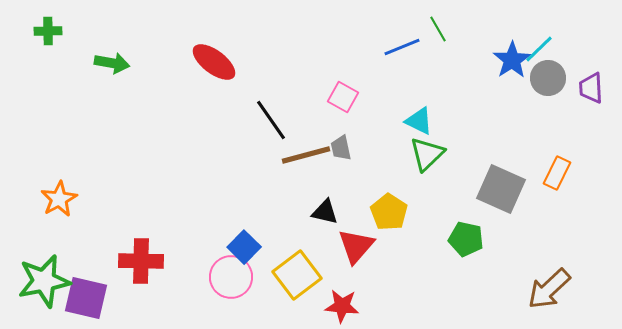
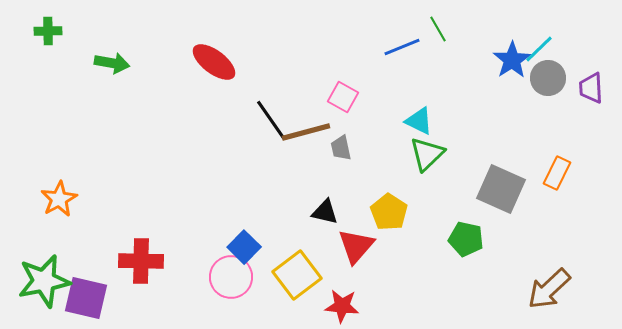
brown line: moved 23 px up
